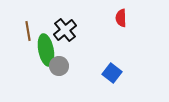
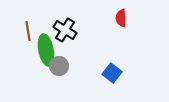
black cross: rotated 20 degrees counterclockwise
